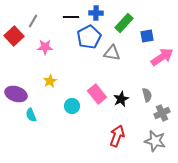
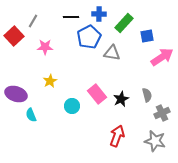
blue cross: moved 3 px right, 1 px down
